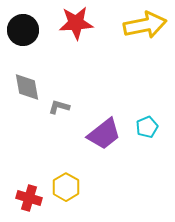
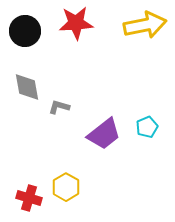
black circle: moved 2 px right, 1 px down
